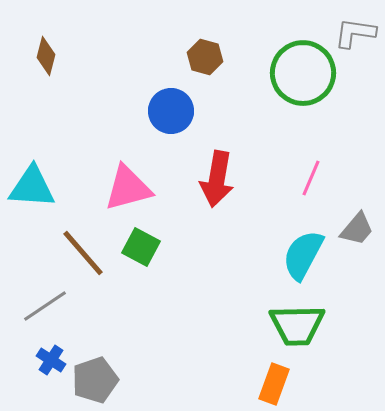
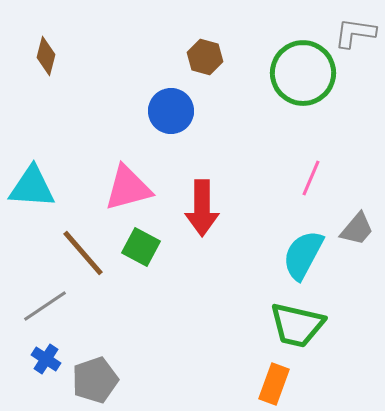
red arrow: moved 15 px left, 29 px down; rotated 10 degrees counterclockwise
green trapezoid: rotated 14 degrees clockwise
blue cross: moved 5 px left, 1 px up
